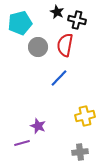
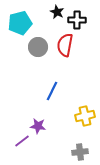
black cross: rotated 12 degrees counterclockwise
blue line: moved 7 px left, 13 px down; rotated 18 degrees counterclockwise
purple star: rotated 14 degrees counterclockwise
purple line: moved 2 px up; rotated 21 degrees counterclockwise
